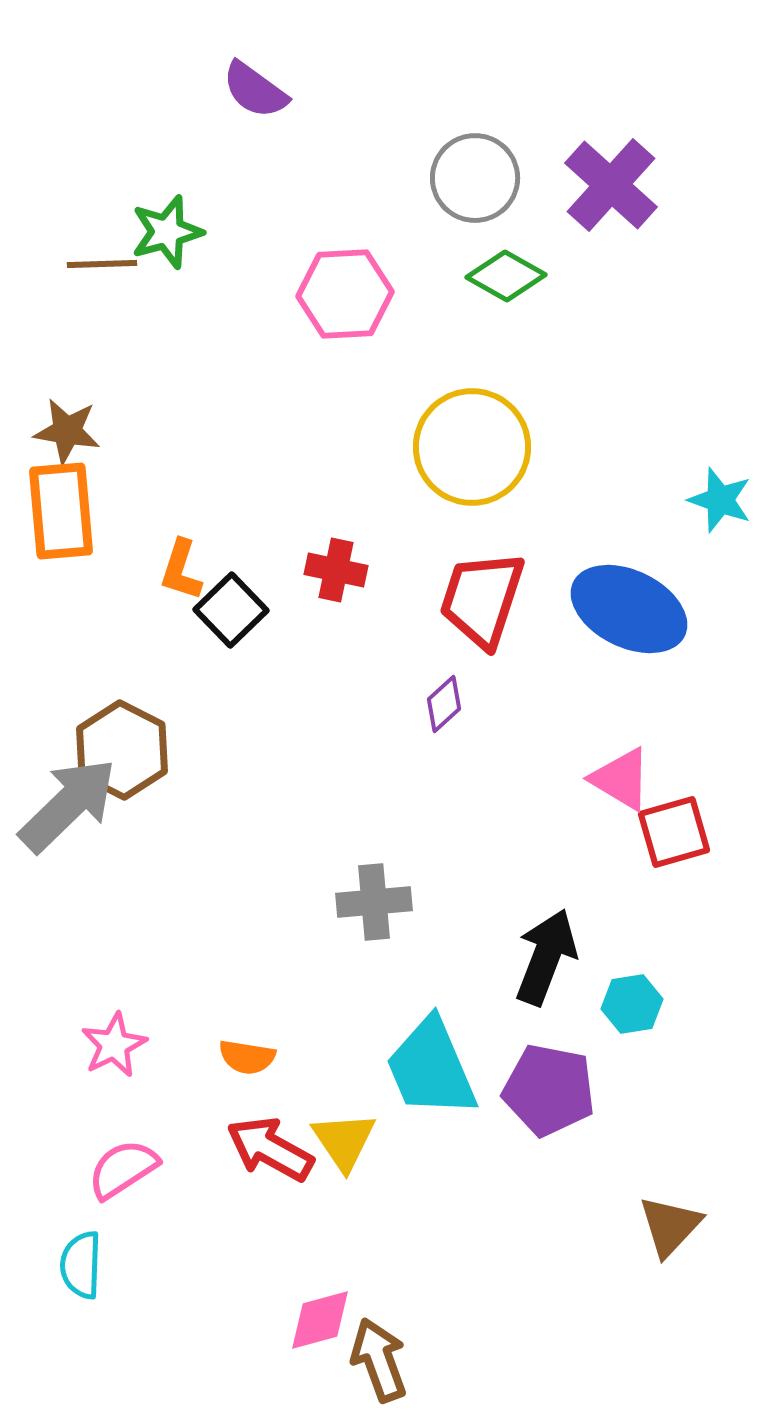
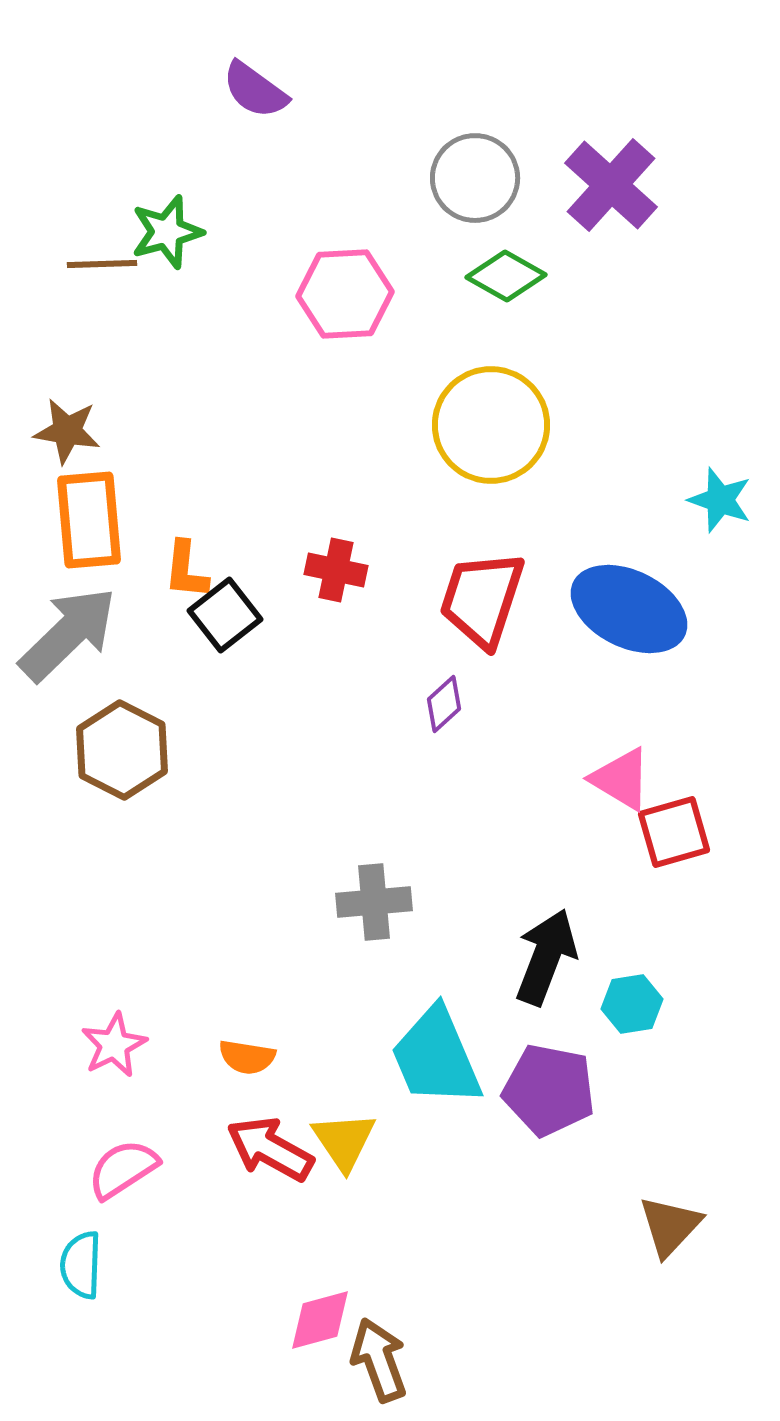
yellow circle: moved 19 px right, 22 px up
orange rectangle: moved 28 px right, 9 px down
orange L-shape: moved 5 px right; rotated 12 degrees counterclockwise
black square: moved 6 px left, 5 px down; rotated 6 degrees clockwise
gray arrow: moved 171 px up
cyan trapezoid: moved 5 px right, 11 px up
